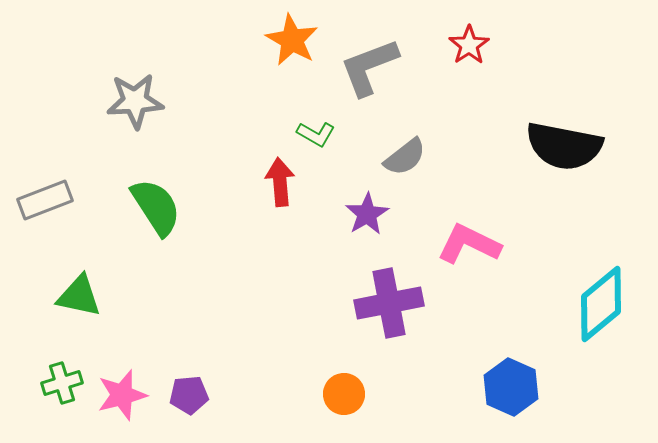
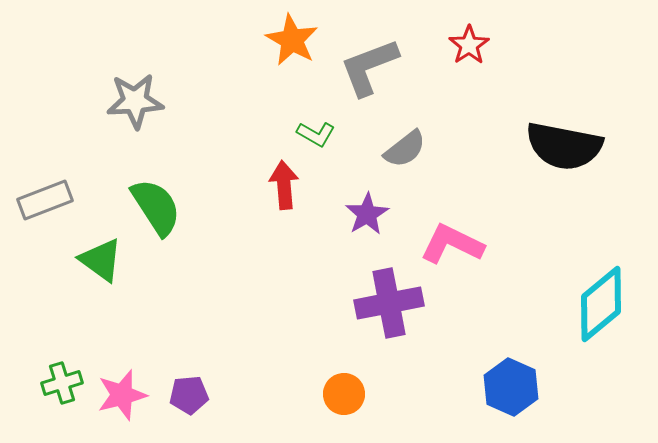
gray semicircle: moved 8 px up
red arrow: moved 4 px right, 3 px down
pink L-shape: moved 17 px left
green triangle: moved 22 px right, 36 px up; rotated 24 degrees clockwise
